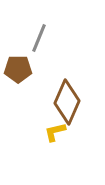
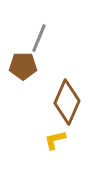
brown pentagon: moved 5 px right, 3 px up
yellow L-shape: moved 8 px down
